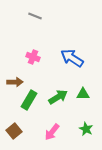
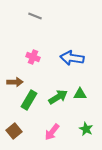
blue arrow: rotated 25 degrees counterclockwise
green triangle: moved 3 px left
